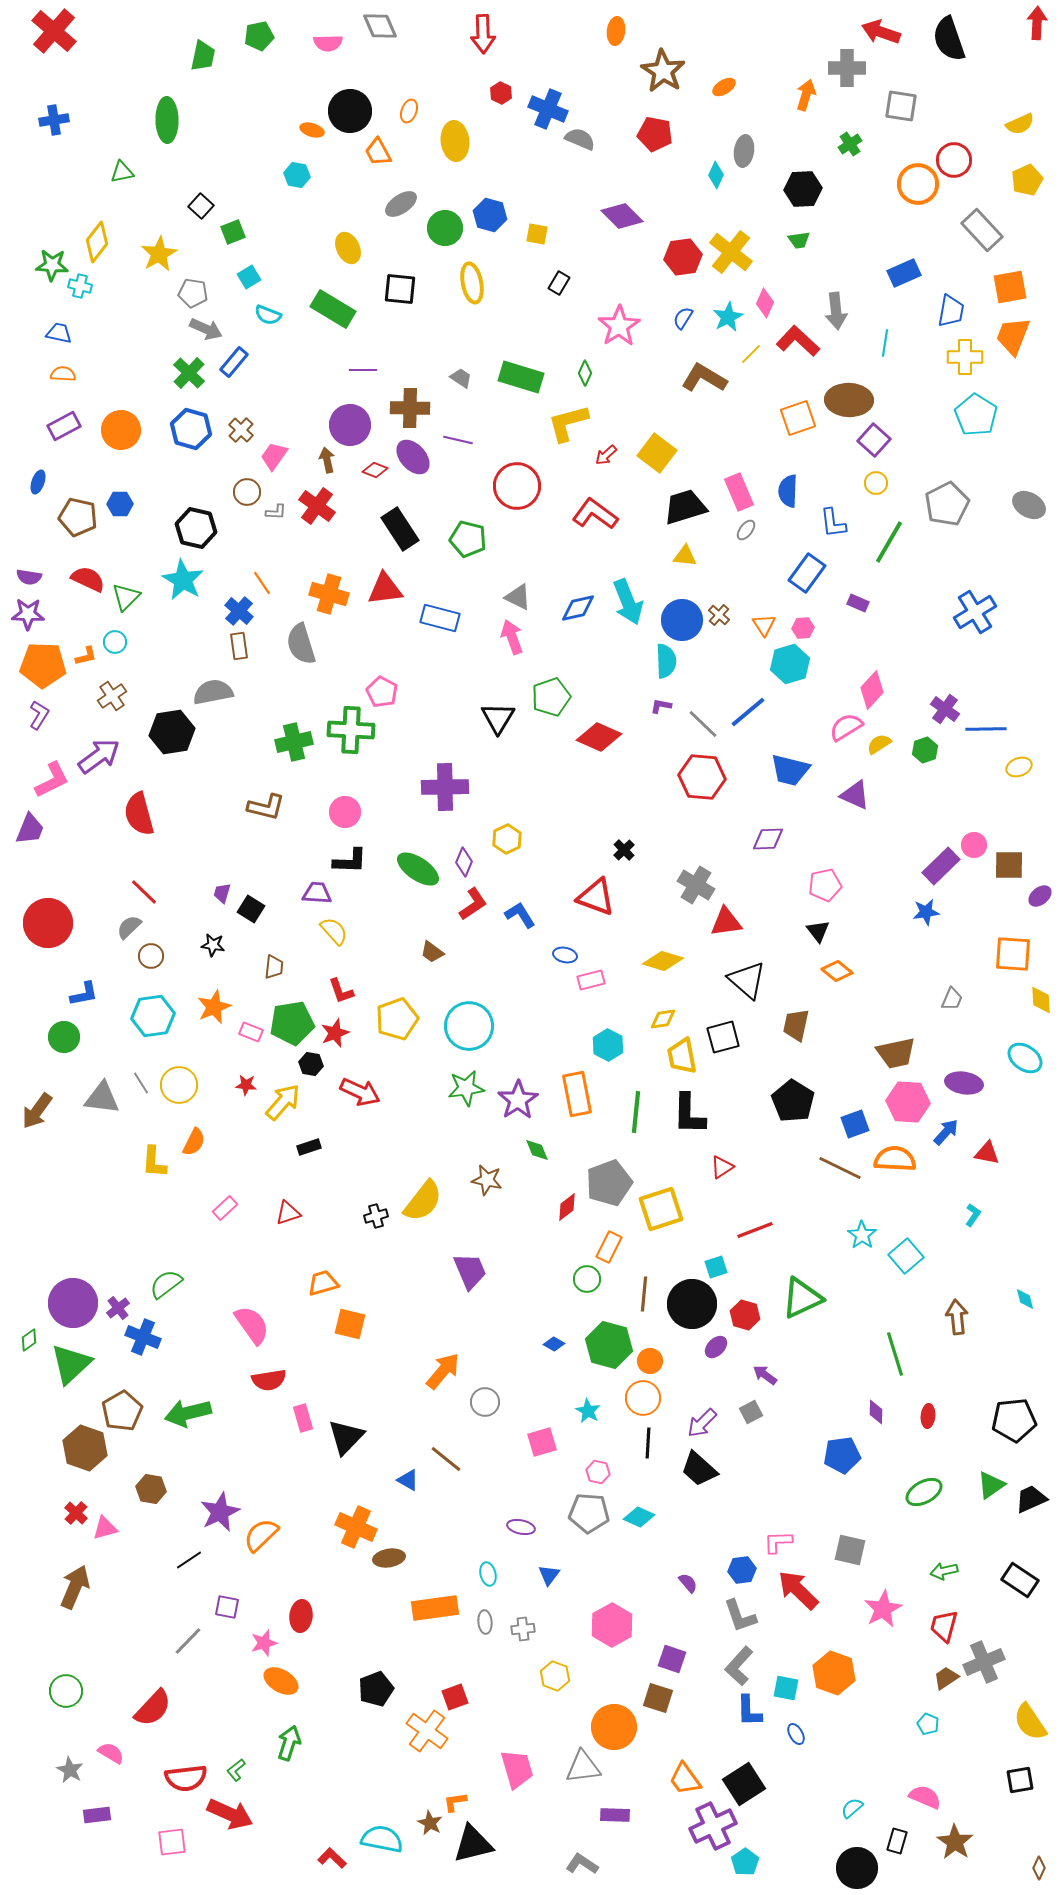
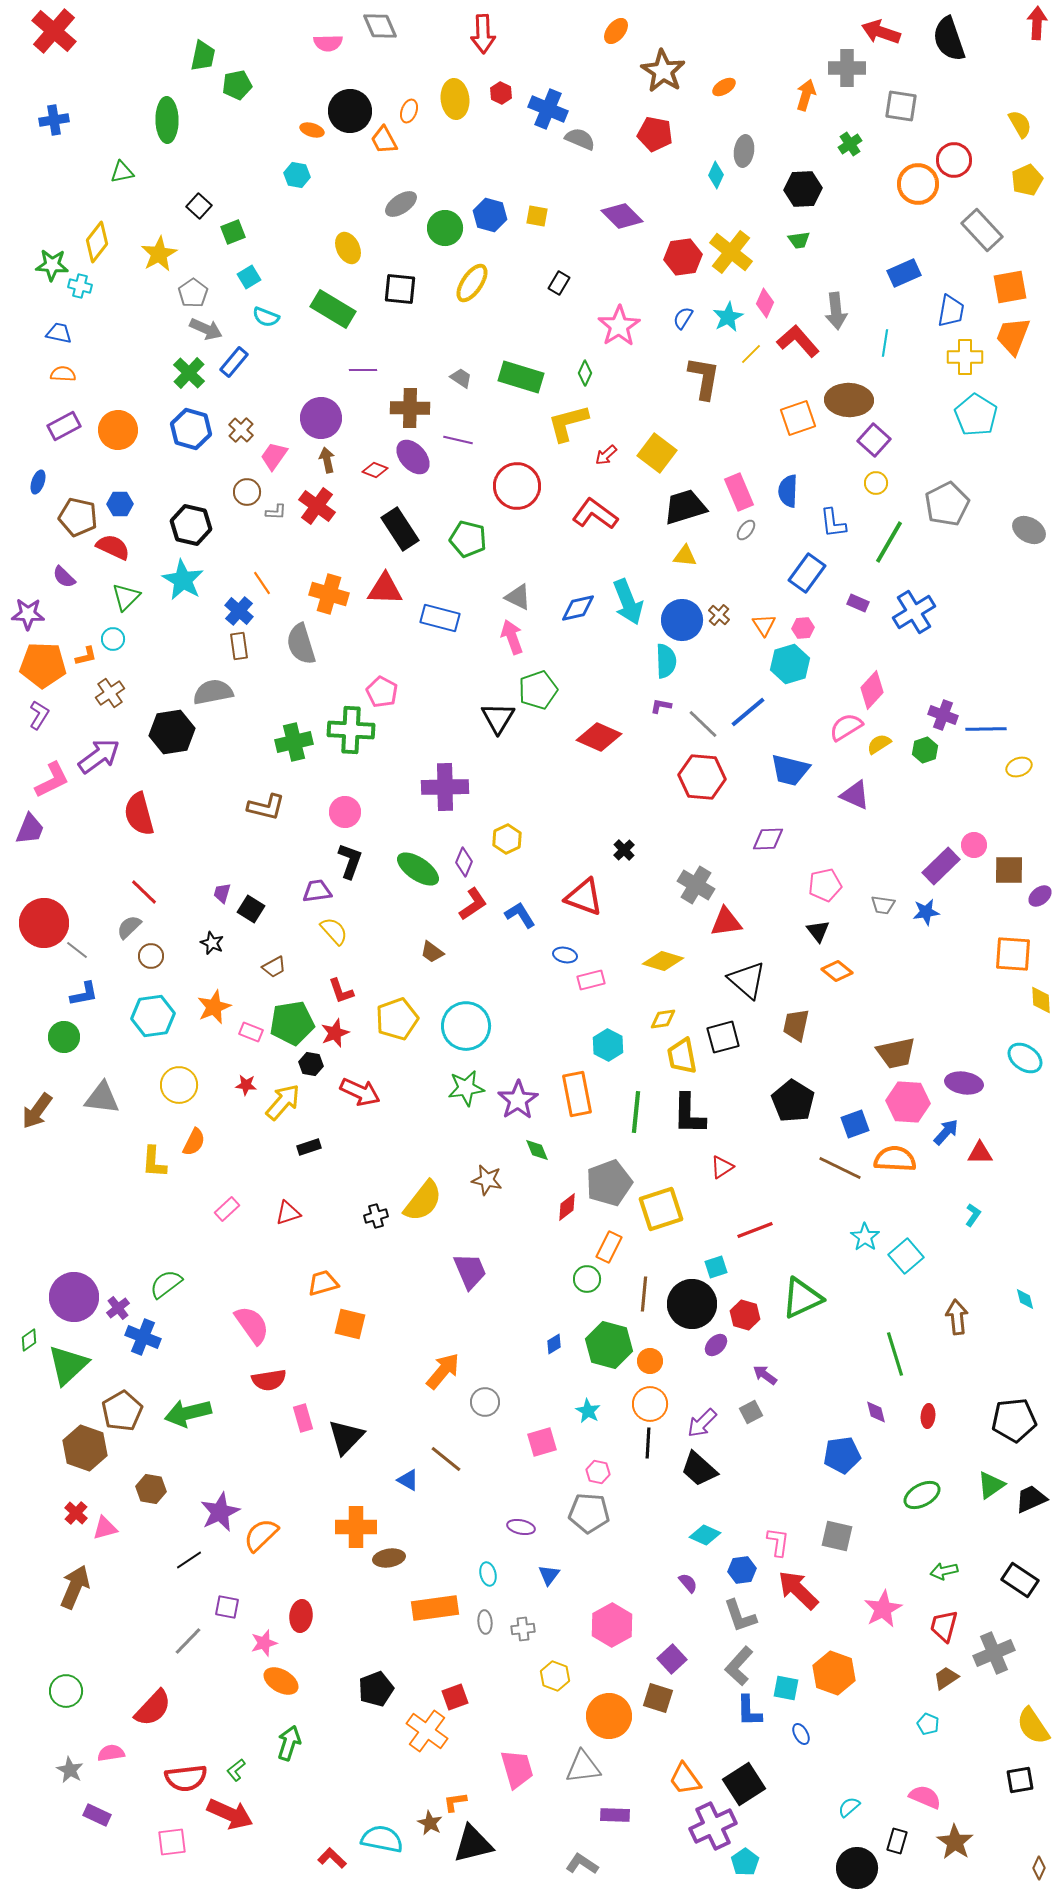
orange ellipse at (616, 31): rotated 32 degrees clockwise
green pentagon at (259, 36): moved 22 px left, 49 px down
yellow semicircle at (1020, 124): rotated 96 degrees counterclockwise
yellow ellipse at (455, 141): moved 42 px up
orange trapezoid at (378, 152): moved 6 px right, 12 px up
black square at (201, 206): moved 2 px left
yellow square at (537, 234): moved 18 px up
yellow ellipse at (472, 283): rotated 45 degrees clockwise
gray pentagon at (193, 293): rotated 28 degrees clockwise
cyan semicircle at (268, 315): moved 2 px left, 2 px down
red L-shape at (798, 341): rotated 6 degrees clockwise
brown L-shape at (704, 378): rotated 69 degrees clockwise
purple circle at (350, 425): moved 29 px left, 7 px up
orange circle at (121, 430): moved 3 px left
gray ellipse at (1029, 505): moved 25 px down
black hexagon at (196, 528): moved 5 px left, 3 px up
purple semicircle at (29, 577): moved 35 px right; rotated 35 degrees clockwise
red semicircle at (88, 579): moved 25 px right, 32 px up
red triangle at (385, 589): rotated 9 degrees clockwise
blue cross at (975, 612): moved 61 px left
cyan circle at (115, 642): moved 2 px left, 3 px up
brown cross at (112, 696): moved 2 px left, 3 px up
green pentagon at (551, 697): moved 13 px left, 7 px up
purple cross at (945, 709): moved 2 px left, 6 px down; rotated 16 degrees counterclockwise
black L-shape at (350, 861): rotated 72 degrees counterclockwise
brown square at (1009, 865): moved 5 px down
purple trapezoid at (317, 893): moved 2 px up; rotated 12 degrees counterclockwise
red triangle at (596, 897): moved 12 px left
red circle at (48, 923): moved 4 px left
black star at (213, 945): moved 1 px left, 2 px up; rotated 15 degrees clockwise
brown trapezoid at (274, 967): rotated 55 degrees clockwise
gray trapezoid at (952, 999): moved 69 px left, 94 px up; rotated 75 degrees clockwise
cyan circle at (469, 1026): moved 3 px left
gray line at (141, 1083): moved 64 px left, 133 px up; rotated 20 degrees counterclockwise
red triangle at (987, 1153): moved 7 px left; rotated 12 degrees counterclockwise
pink rectangle at (225, 1208): moved 2 px right, 1 px down
cyan star at (862, 1235): moved 3 px right, 2 px down
purple circle at (73, 1303): moved 1 px right, 6 px up
blue diamond at (554, 1344): rotated 60 degrees counterclockwise
purple ellipse at (716, 1347): moved 2 px up
green triangle at (71, 1364): moved 3 px left, 1 px down
orange circle at (643, 1398): moved 7 px right, 6 px down
purple diamond at (876, 1412): rotated 15 degrees counterclockwise
green ellipse at (924, 1492): moved 2 px left, 3 px down
cyan diamond at (639, 1517): moved 66 px right, 18 px down
orange cross at (356, 1527): rotated 24 degrees counterclockwise
pink L-shape at (778, 1542): rotated 100 degrees clockwise
gray square at (850, 1550): moved 13 px left, 14 px up
purple square at (672, 1659): rotated 28 degrees clockwise
gray cross at (984, 1662): moved 10 px right, 9 px up
yellow semicircle at (1030, 1722): moved 3 px right, 4 px down
orange circle at (614, 1727): moved 5 px left, 11 px up
blue ellipse at (796, 1734): moved 5 px right
pink semicircle at (111, 1753): rotated 40 degrees counterclockwise
cyan semicircle at (852, 1808): moved 3 px left, 1 px up
purple rectangle at (97, 1815): rotated 32 degrees clockwise
